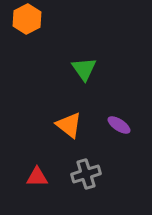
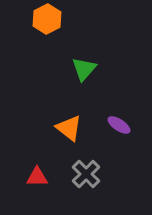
orange hexagon: moved 20 px right
green triangle: rotated 16 degrees clockwise
orange triangle: moved 3 px down
gray cross: rotated 28 degrees counterclockwise
